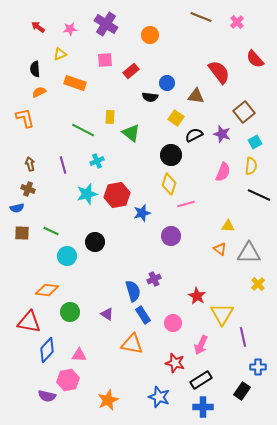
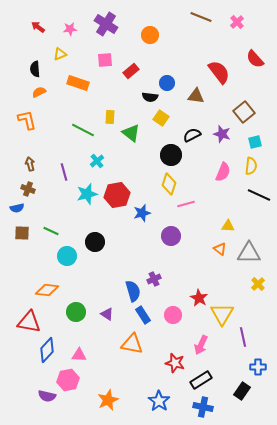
orange rectangle at (75, 83): moved 3 px right
orange L-shape at (25, 118): moved 2 px right, 2 px down
yellow square at (176, 118): moved 15 px left
black semicircle at (194, 135): moved 2 px left
cyan square at (255, 142): rotated 16 degrees clockwise
cyan cross at (97, 161): rotated 16 degrees counterclockwise
purple line at (63, 165): moved 1 px right, 7 px down
red star at (197, 296): moved 2 px right, 2 px down
green circle at (70, 312): moved 6 px right
pink circle at (173, 323): moved 8 px up
blue star at (159, 397): moved 4 px down; rotated 15 degrees clockwise
blue cross at (203, 407): rotated 12 degrees clockwise
